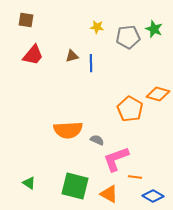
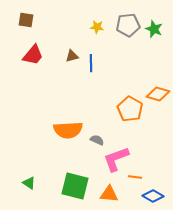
gray pentagon: moved 12 px up
orange triangle: rotated 24 degrees counterclockwise
